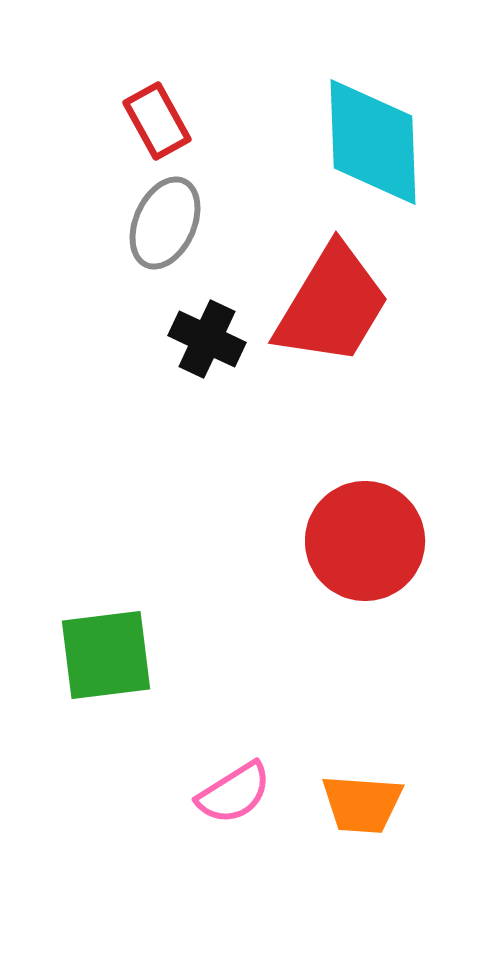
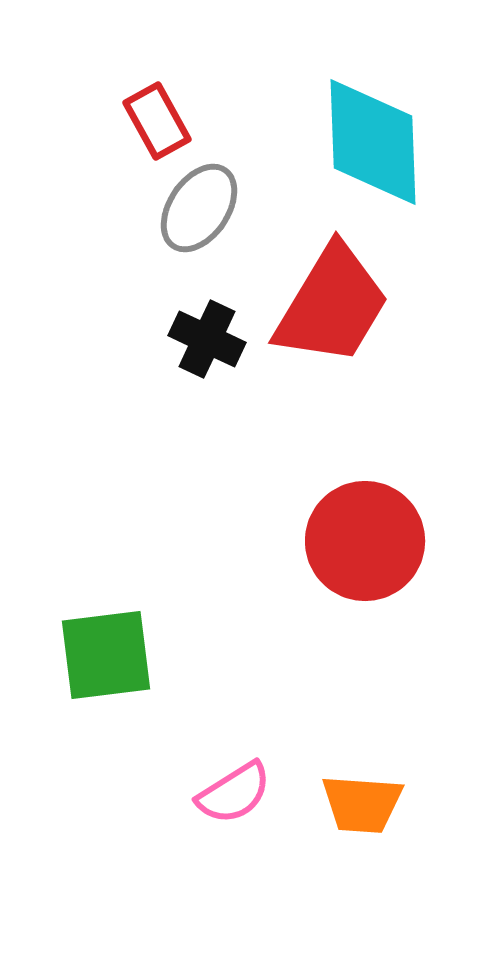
gray ellipse: moved 34 px right, 15 px up; rotated 10 degrees clockwise
